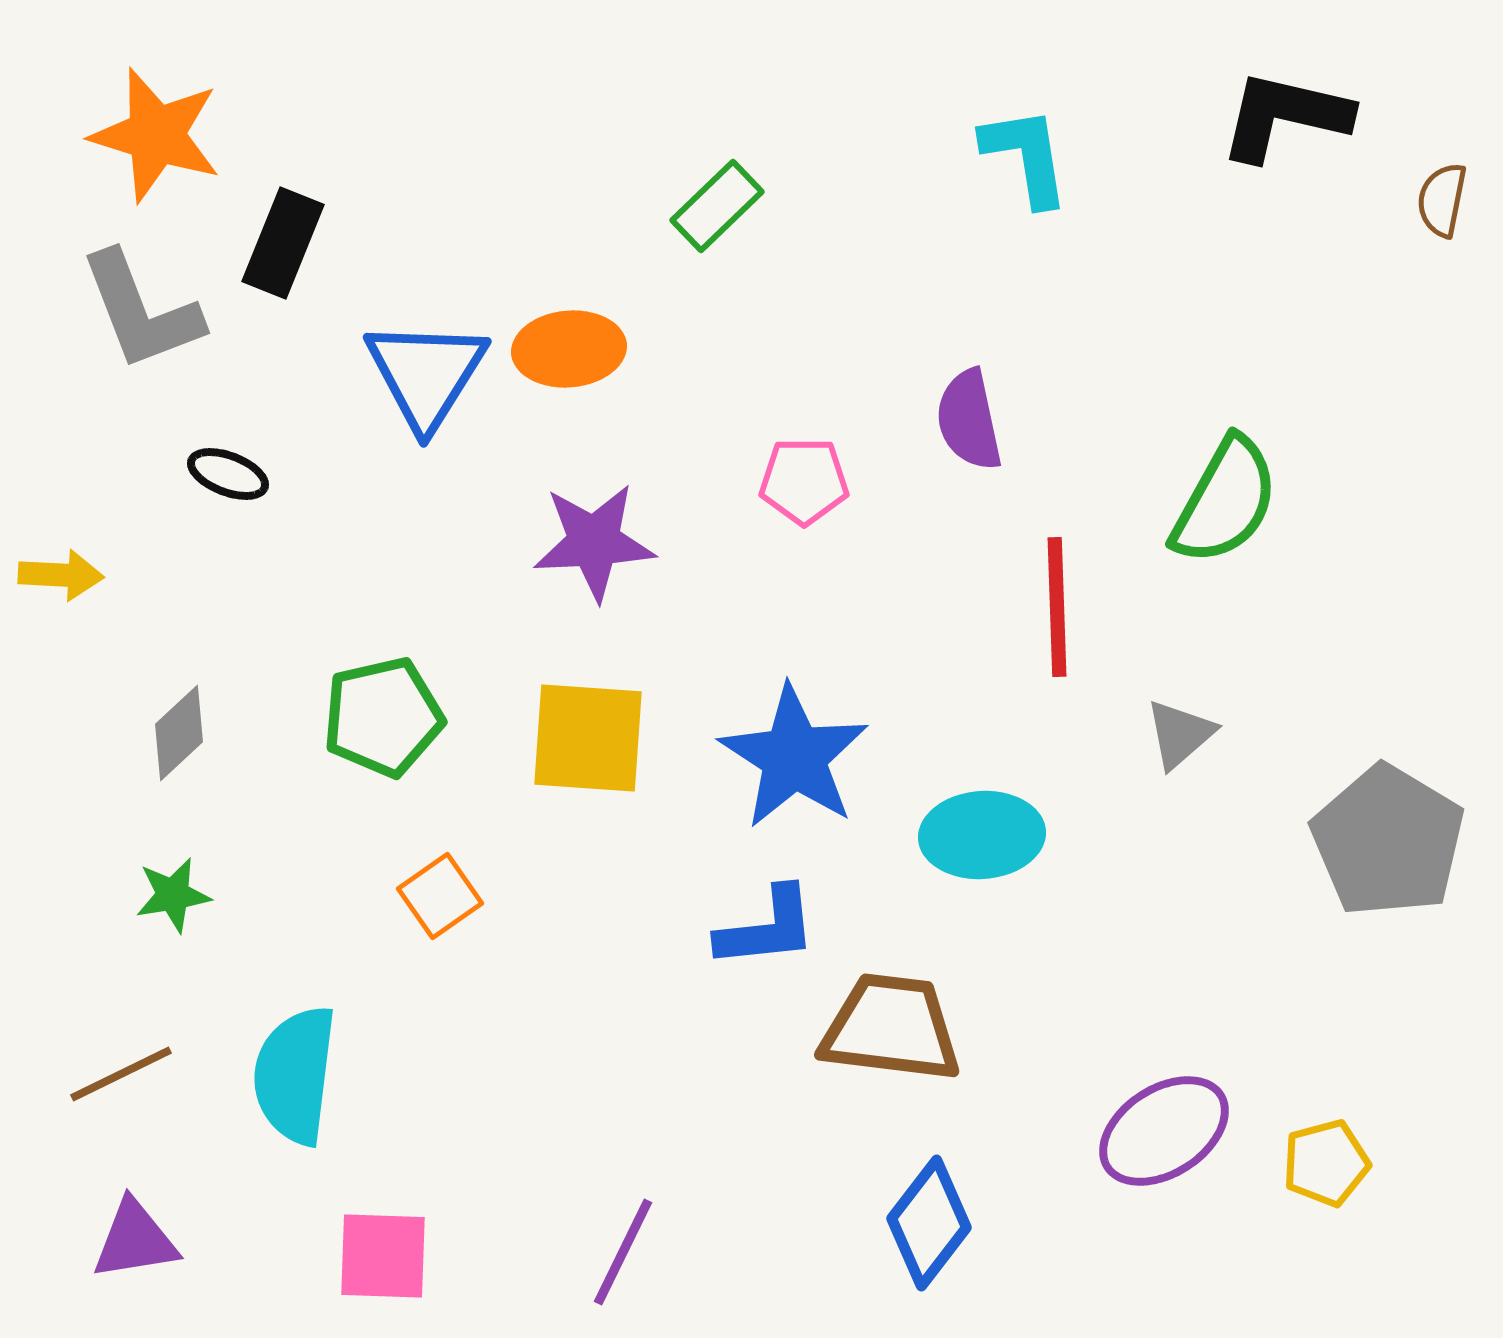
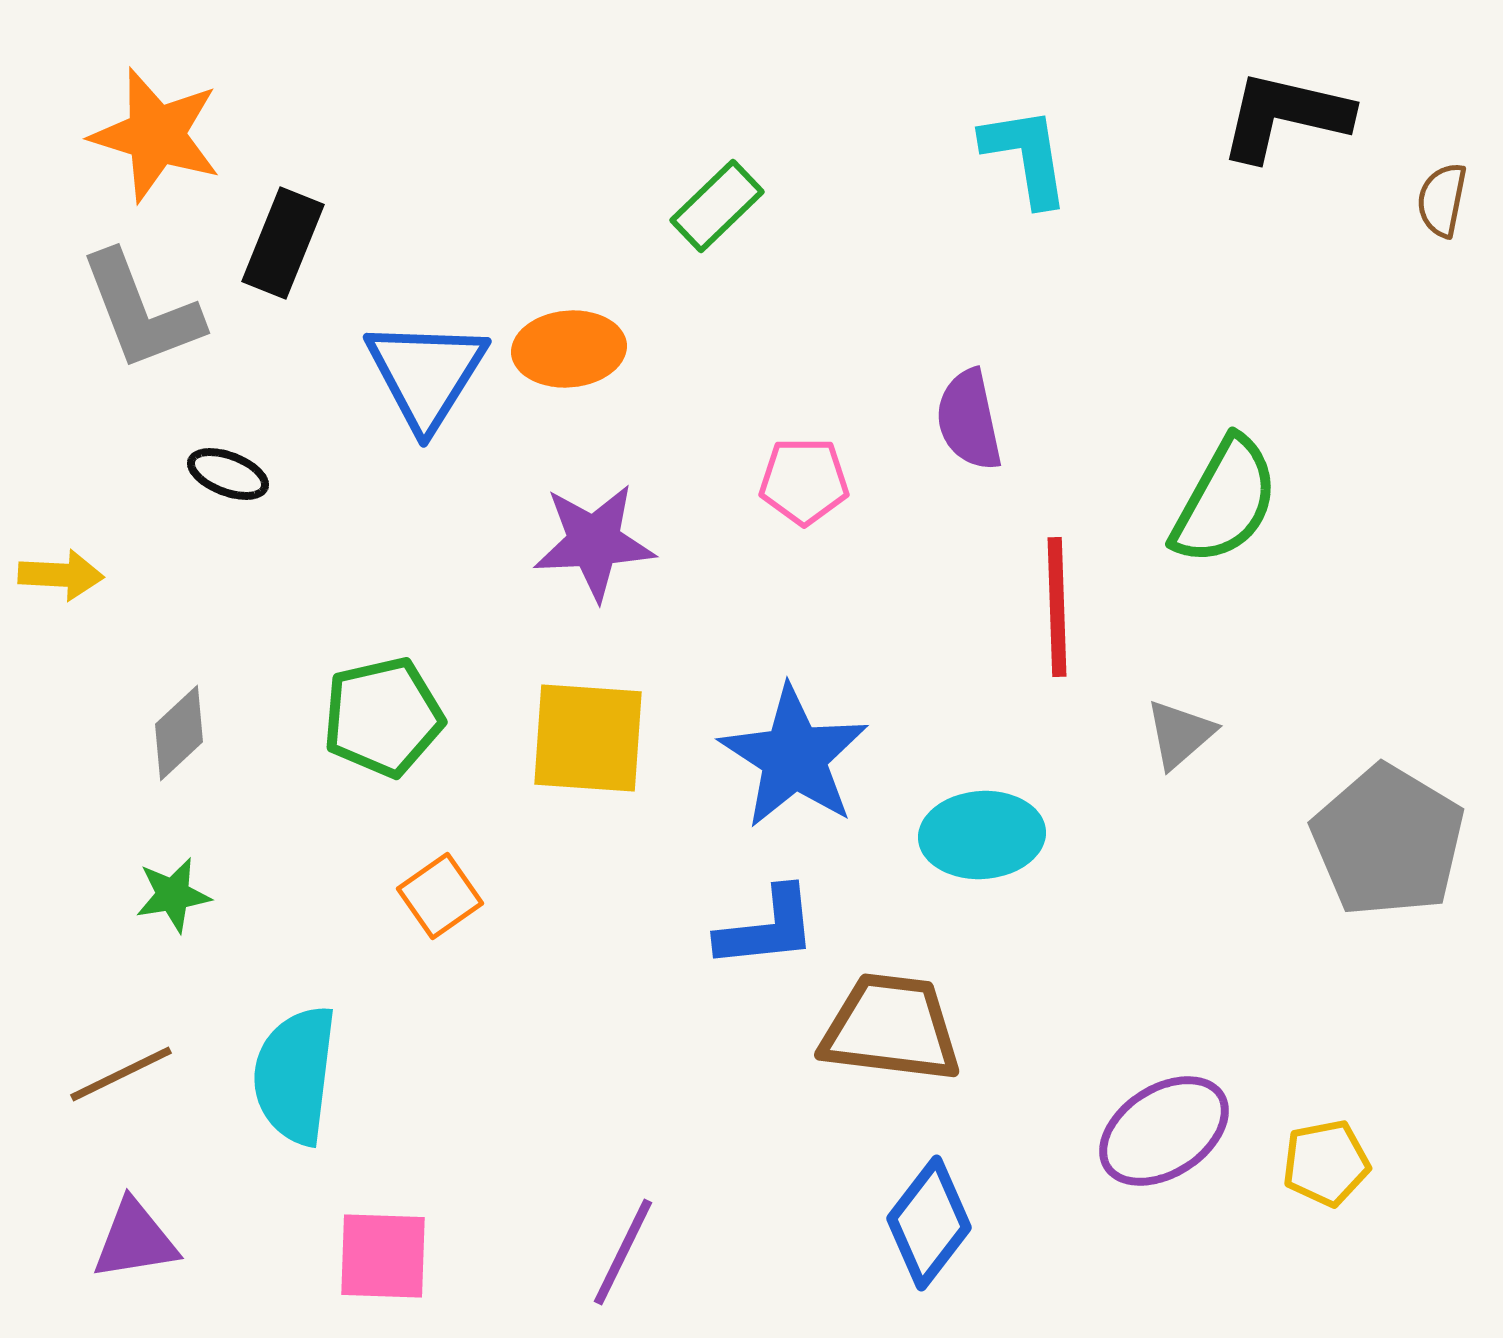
yellow pentagon: rotated 4 degrees clockwise
